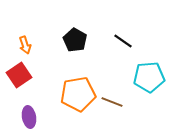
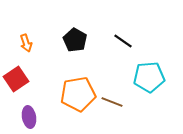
orange arrow: moved 1 px right, 2 px up
red square: moved 3 px left, 4 px down
